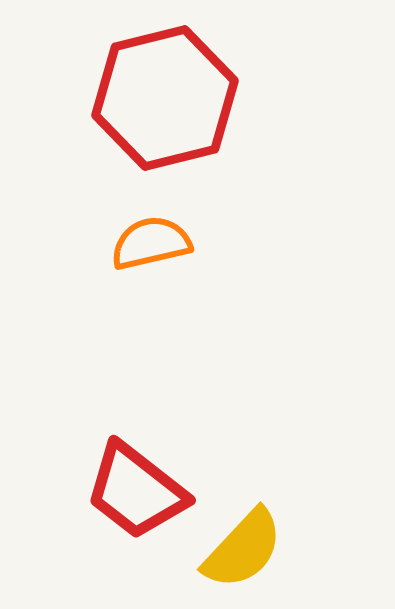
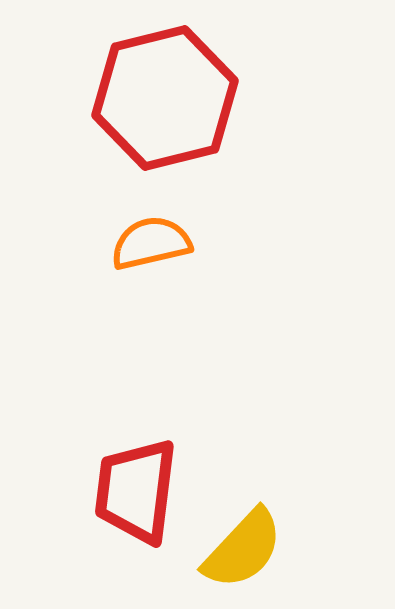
red trapezoid: rotated 59 degrees clockwise
